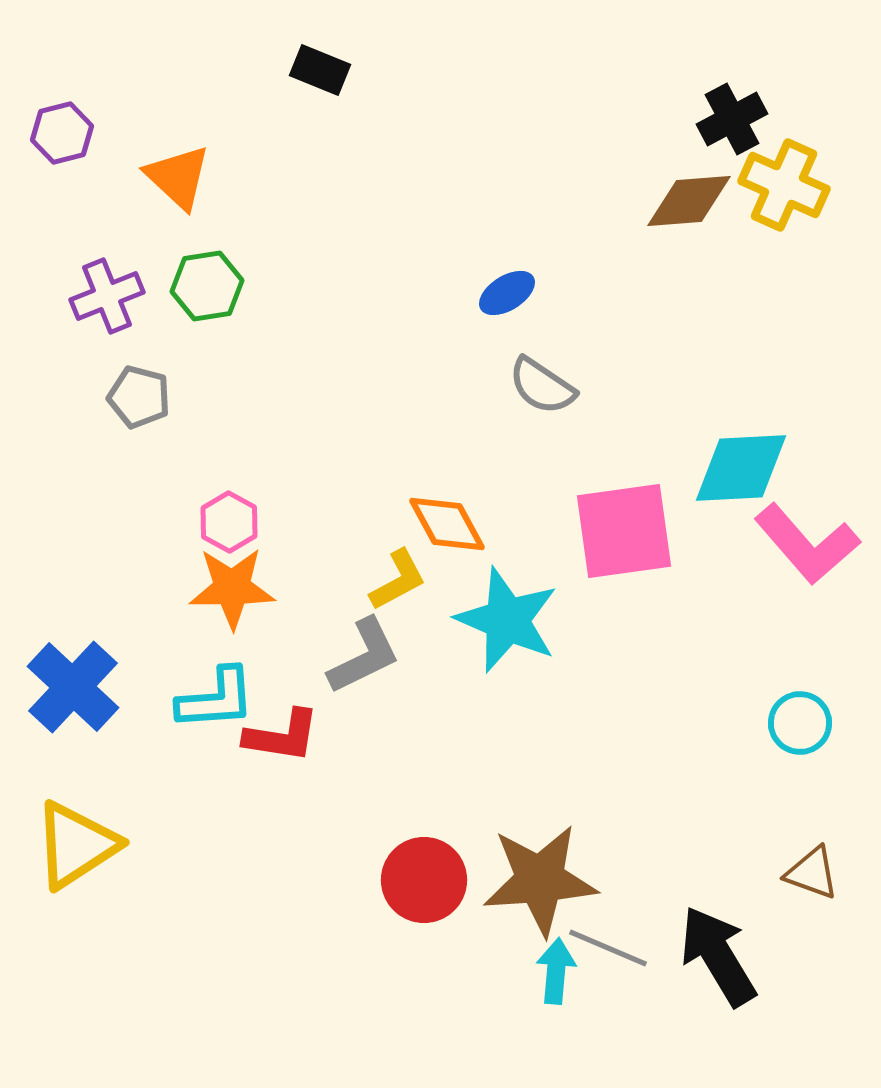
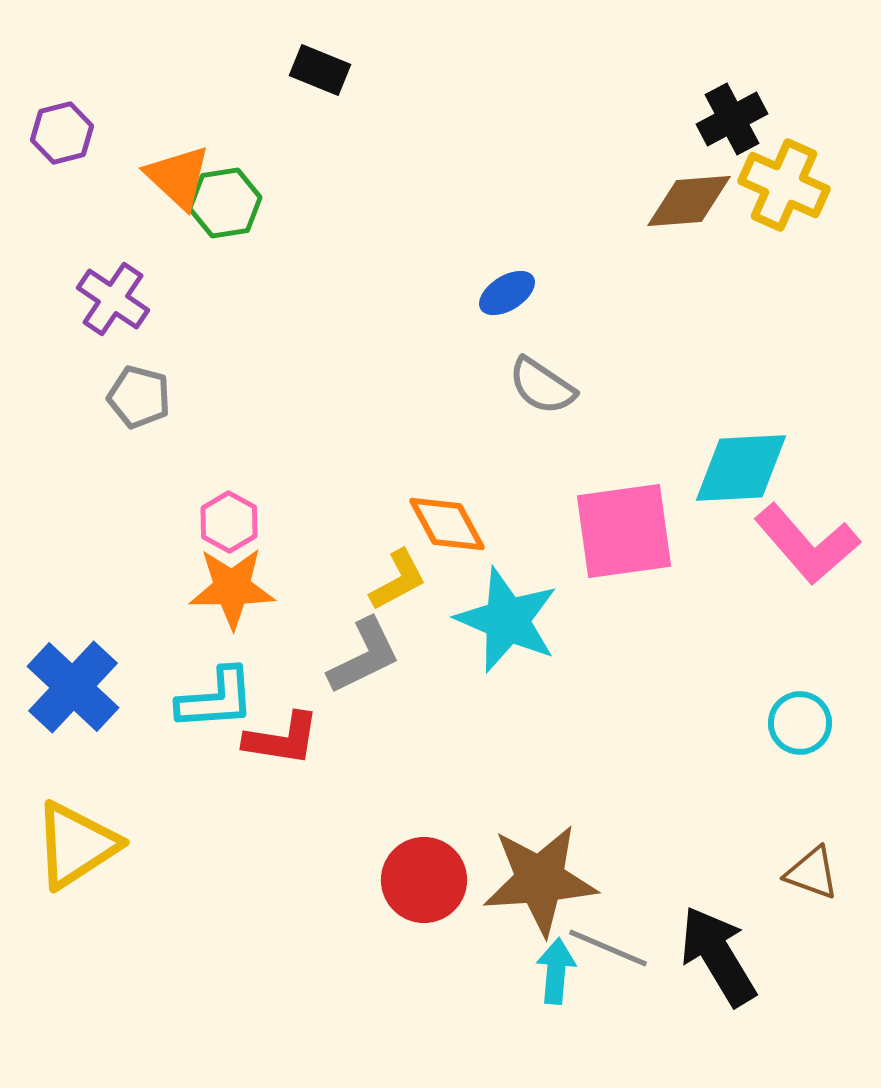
green hexagon: moved 18 px right, 83 px up
purple cross: moved 6 px right, 3 px down; rotated 34 degrees counterclockwise
red L-shape: moved 3 px down
